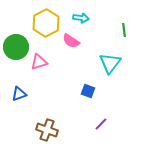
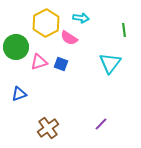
pink semicircle: moved 2 px left, 3 px up
blue square: moved 27 px left, 27 px up
brown cross: moved 1 px right, 2 px up; rotated 35 degrees clockwise
